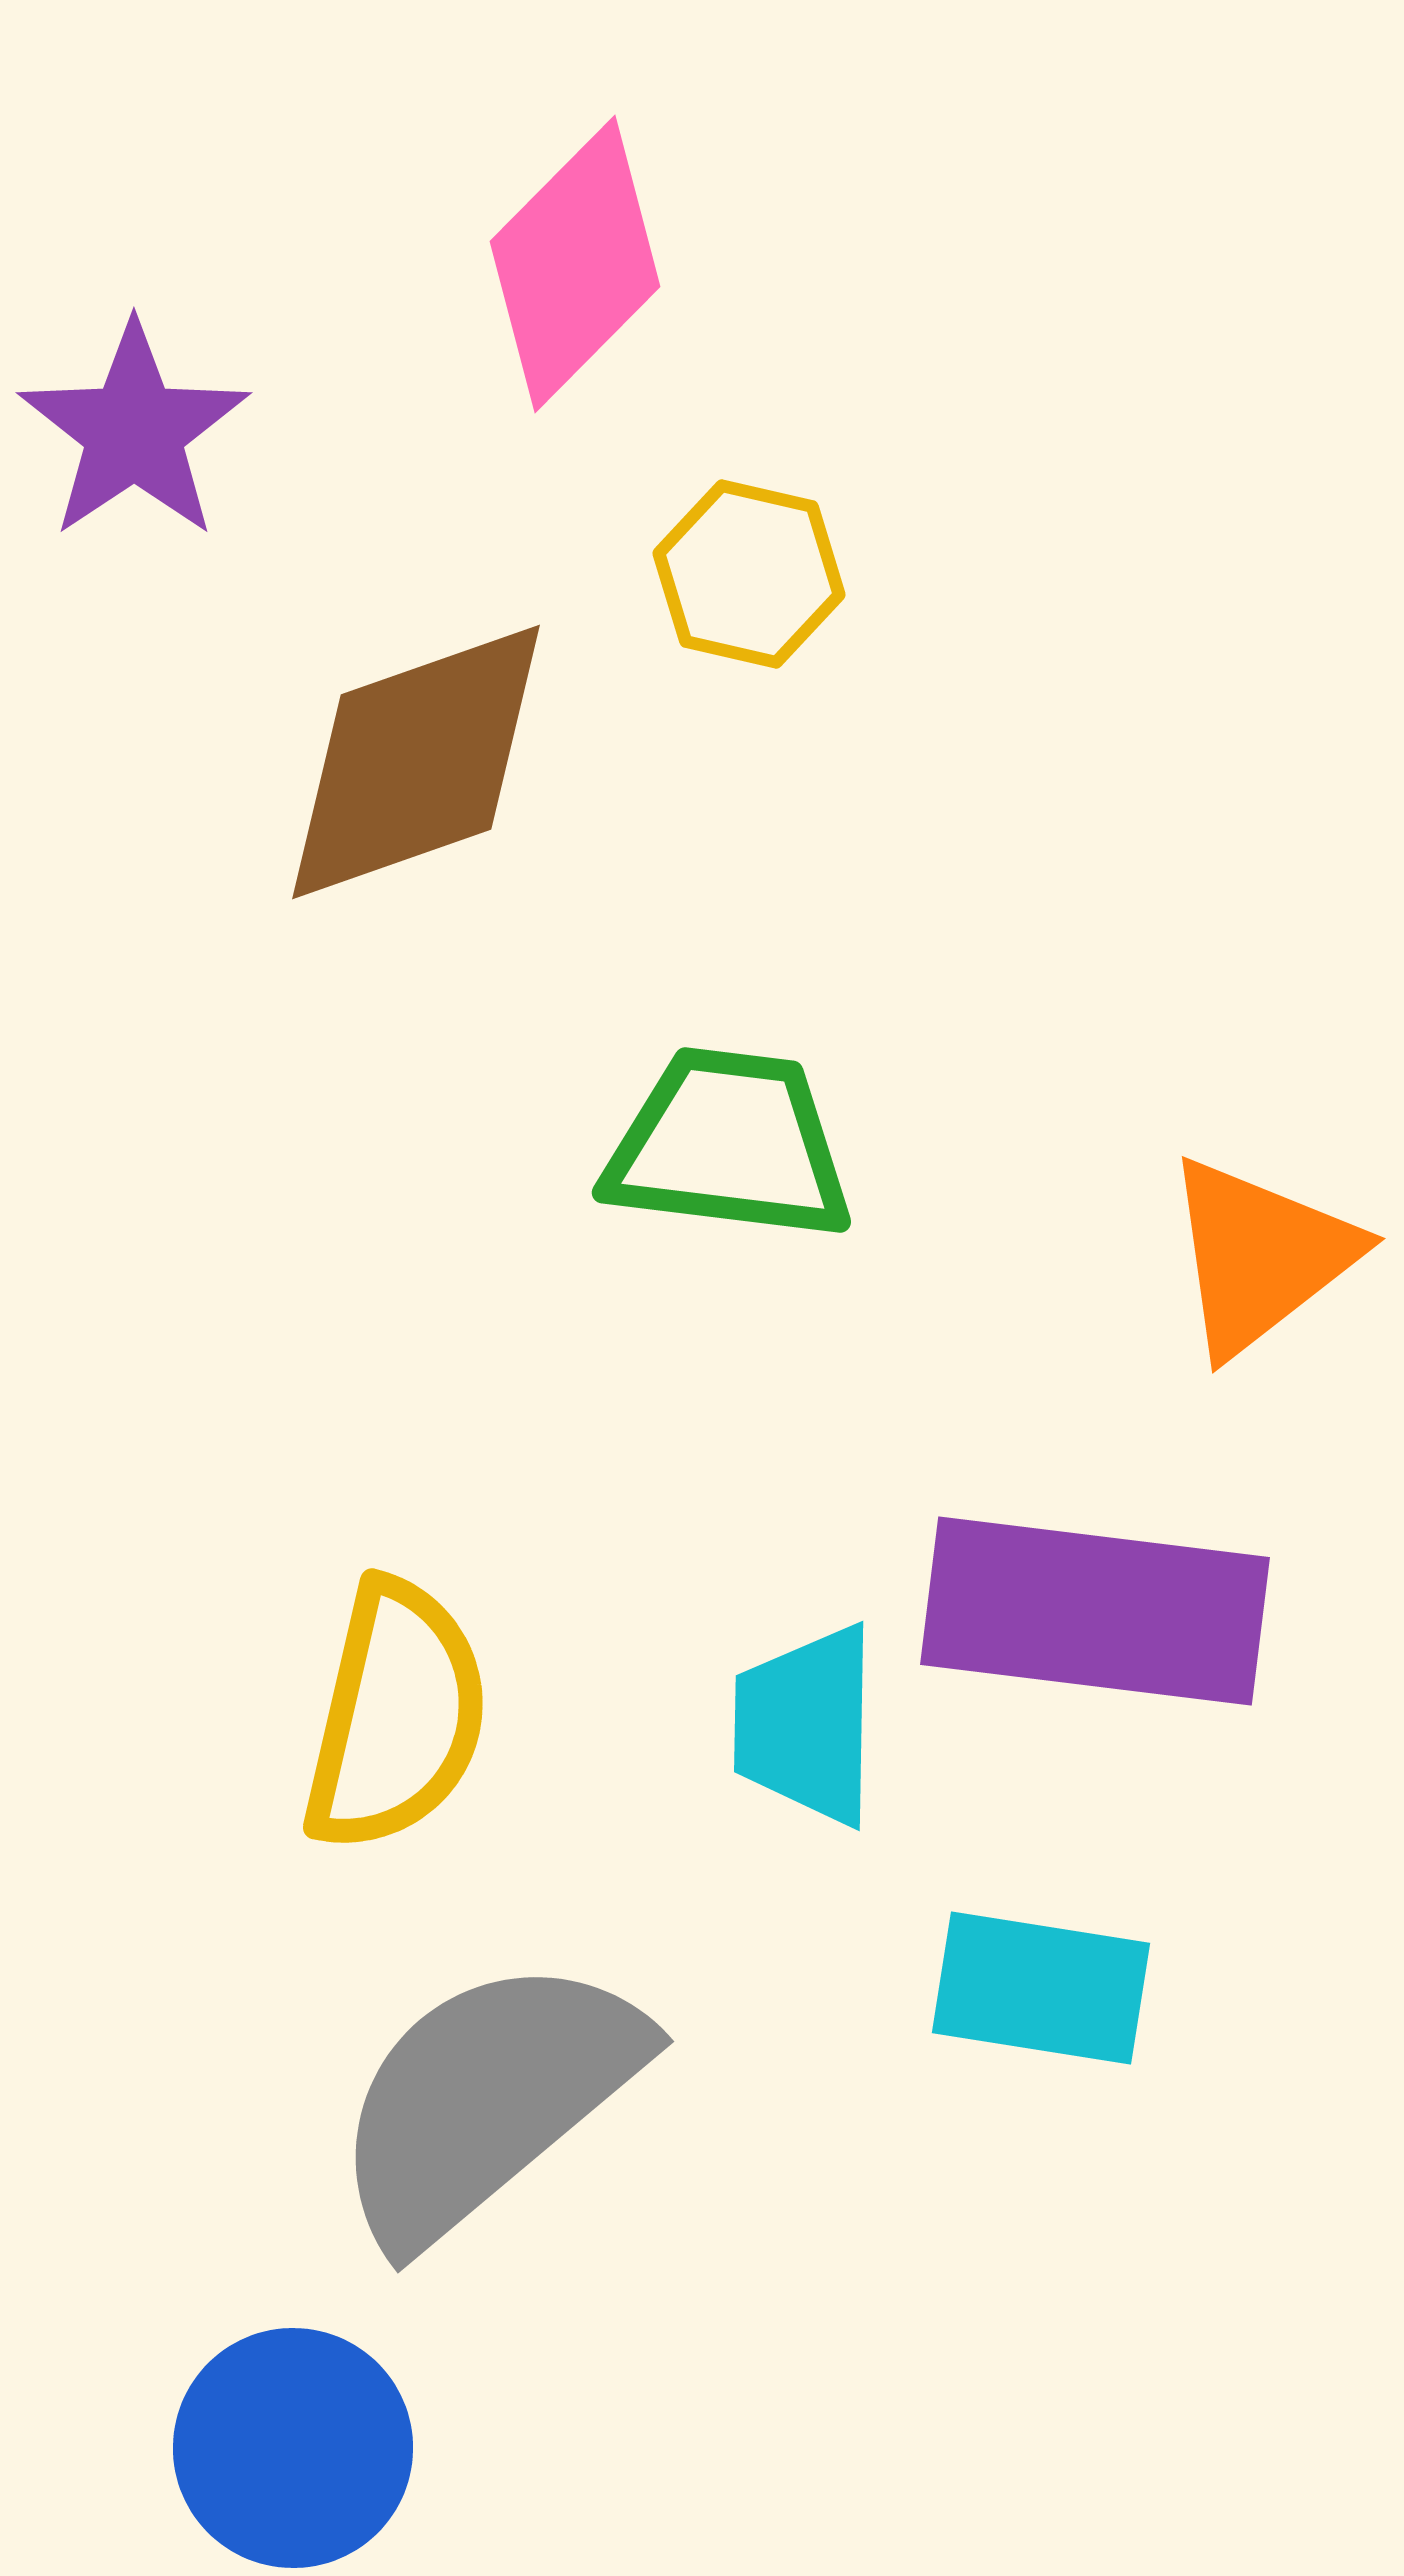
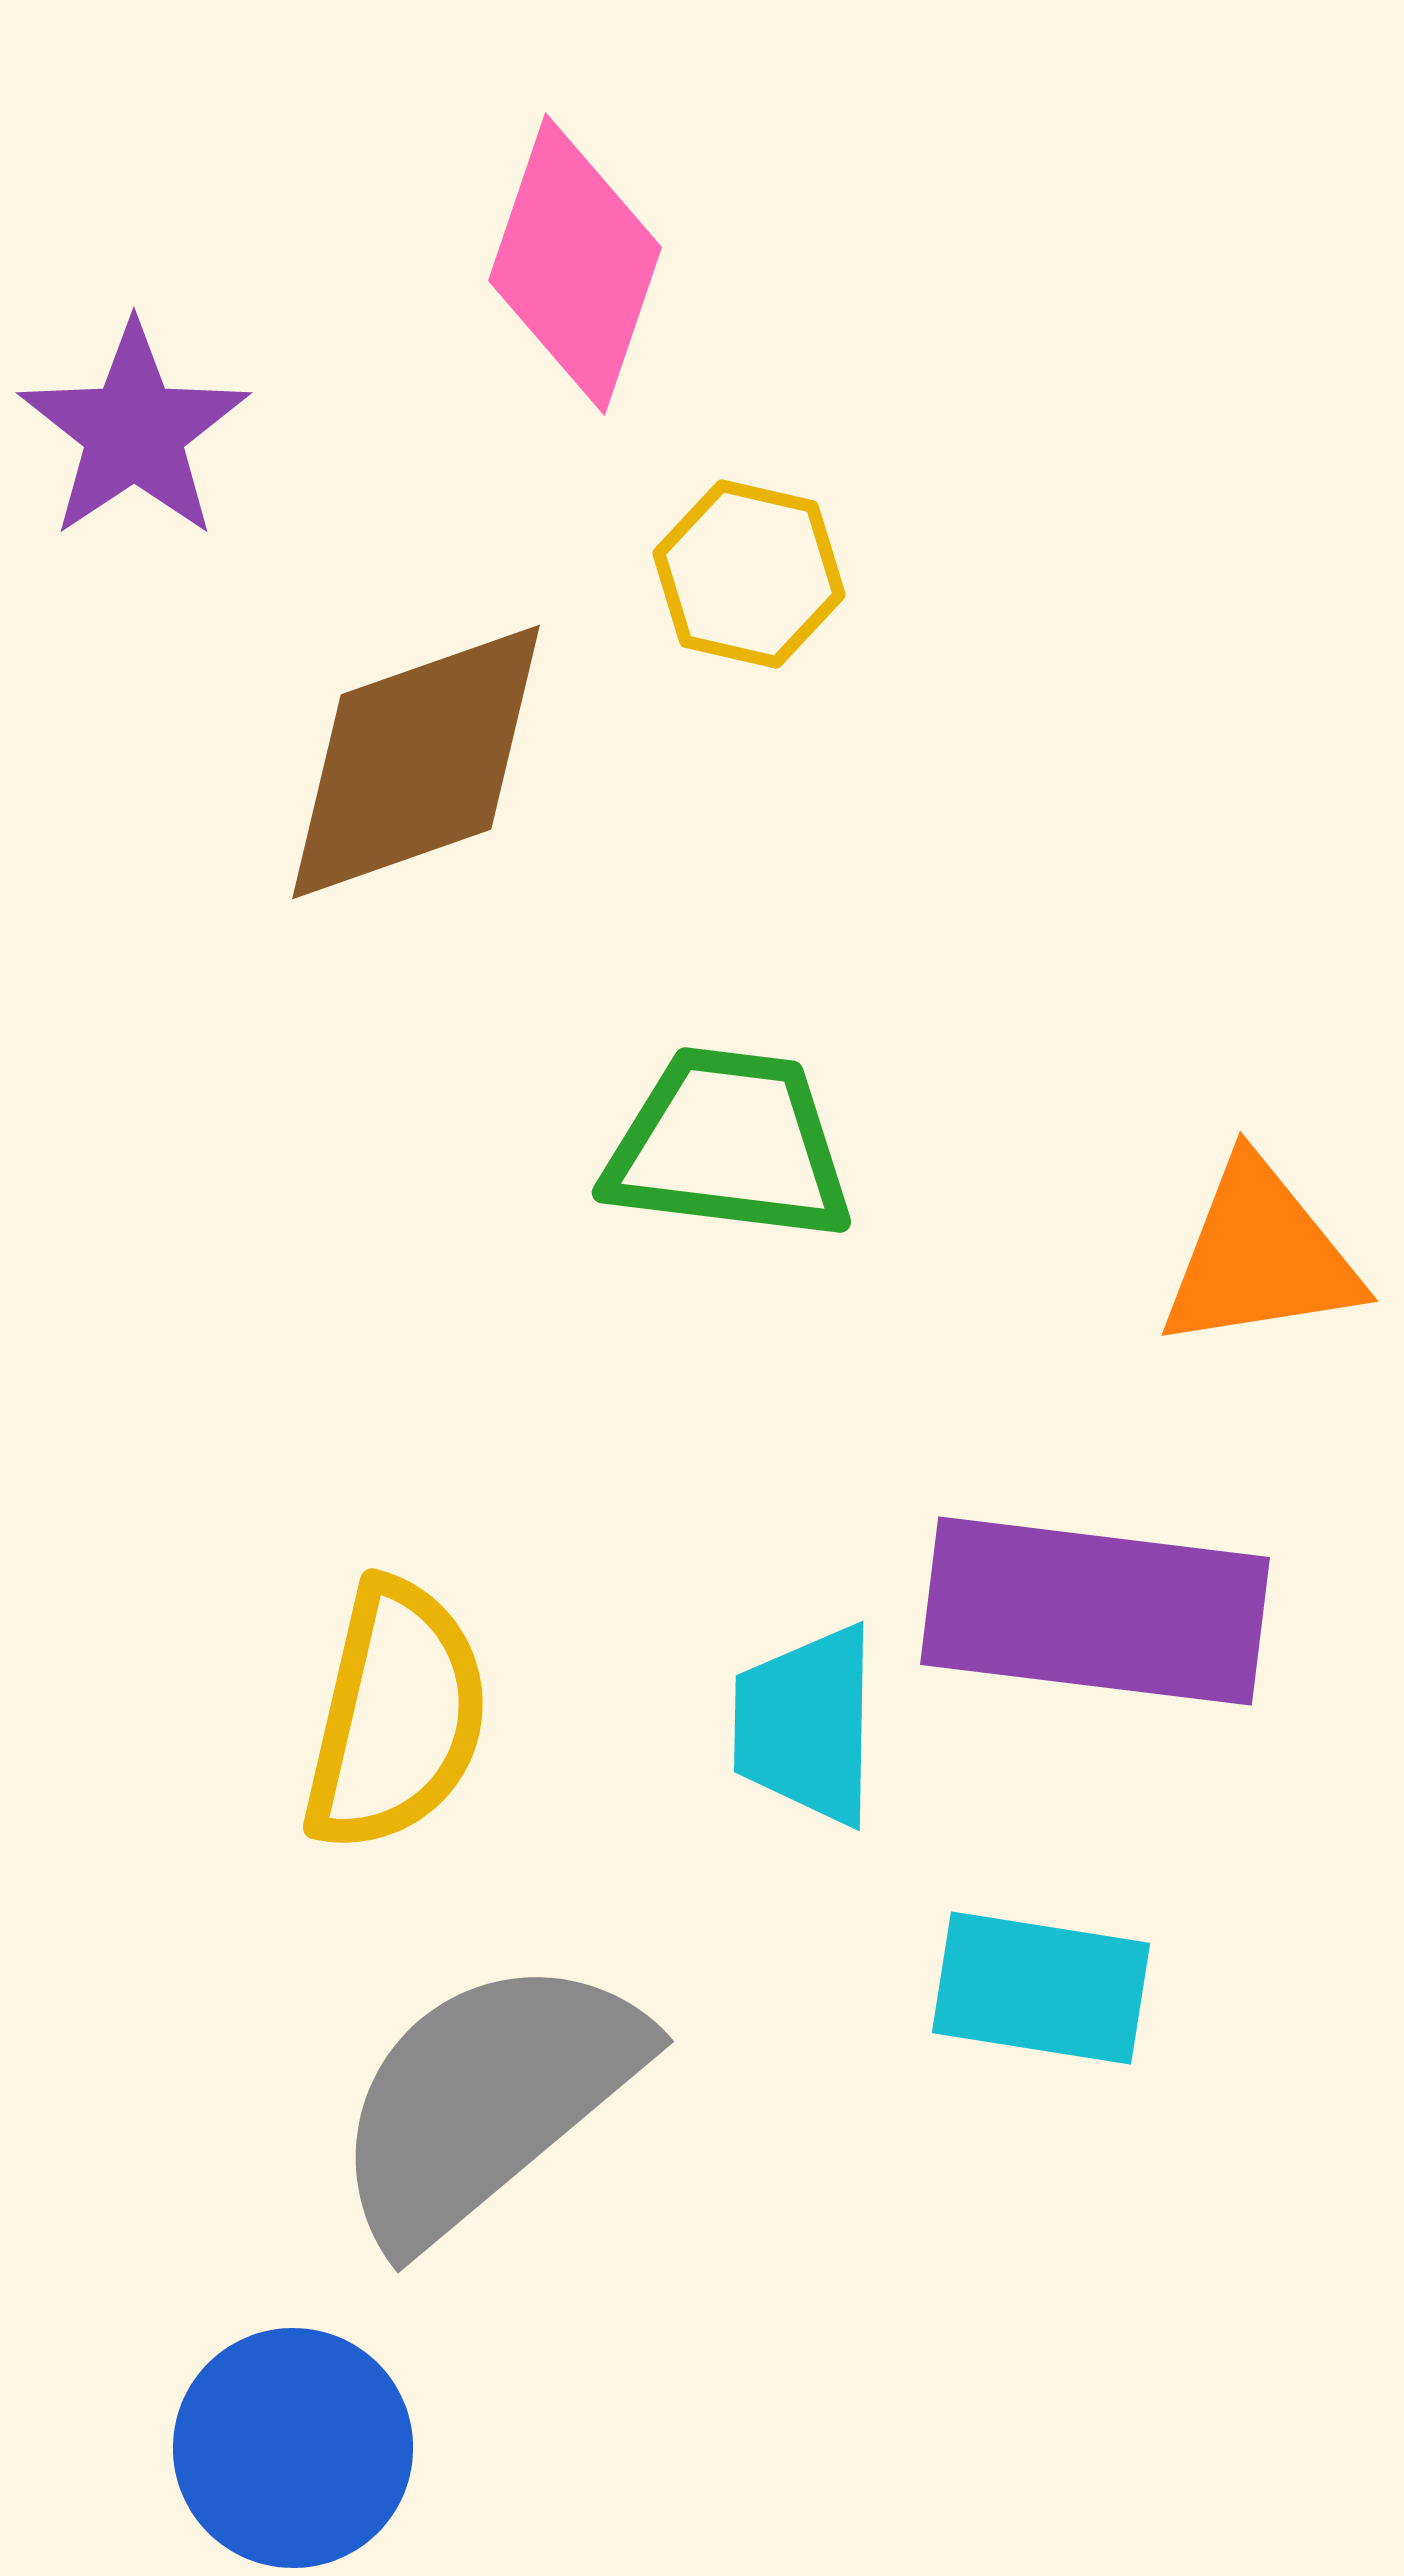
pink diamond: rotated 26 degrees counterclockwise
orange triangle: rotated 29 degrees clockwise
